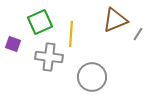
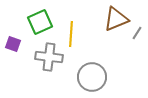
brown triangle: moved 1 px right, 1 px up
gray line: moved 1 px left, 1 px up
